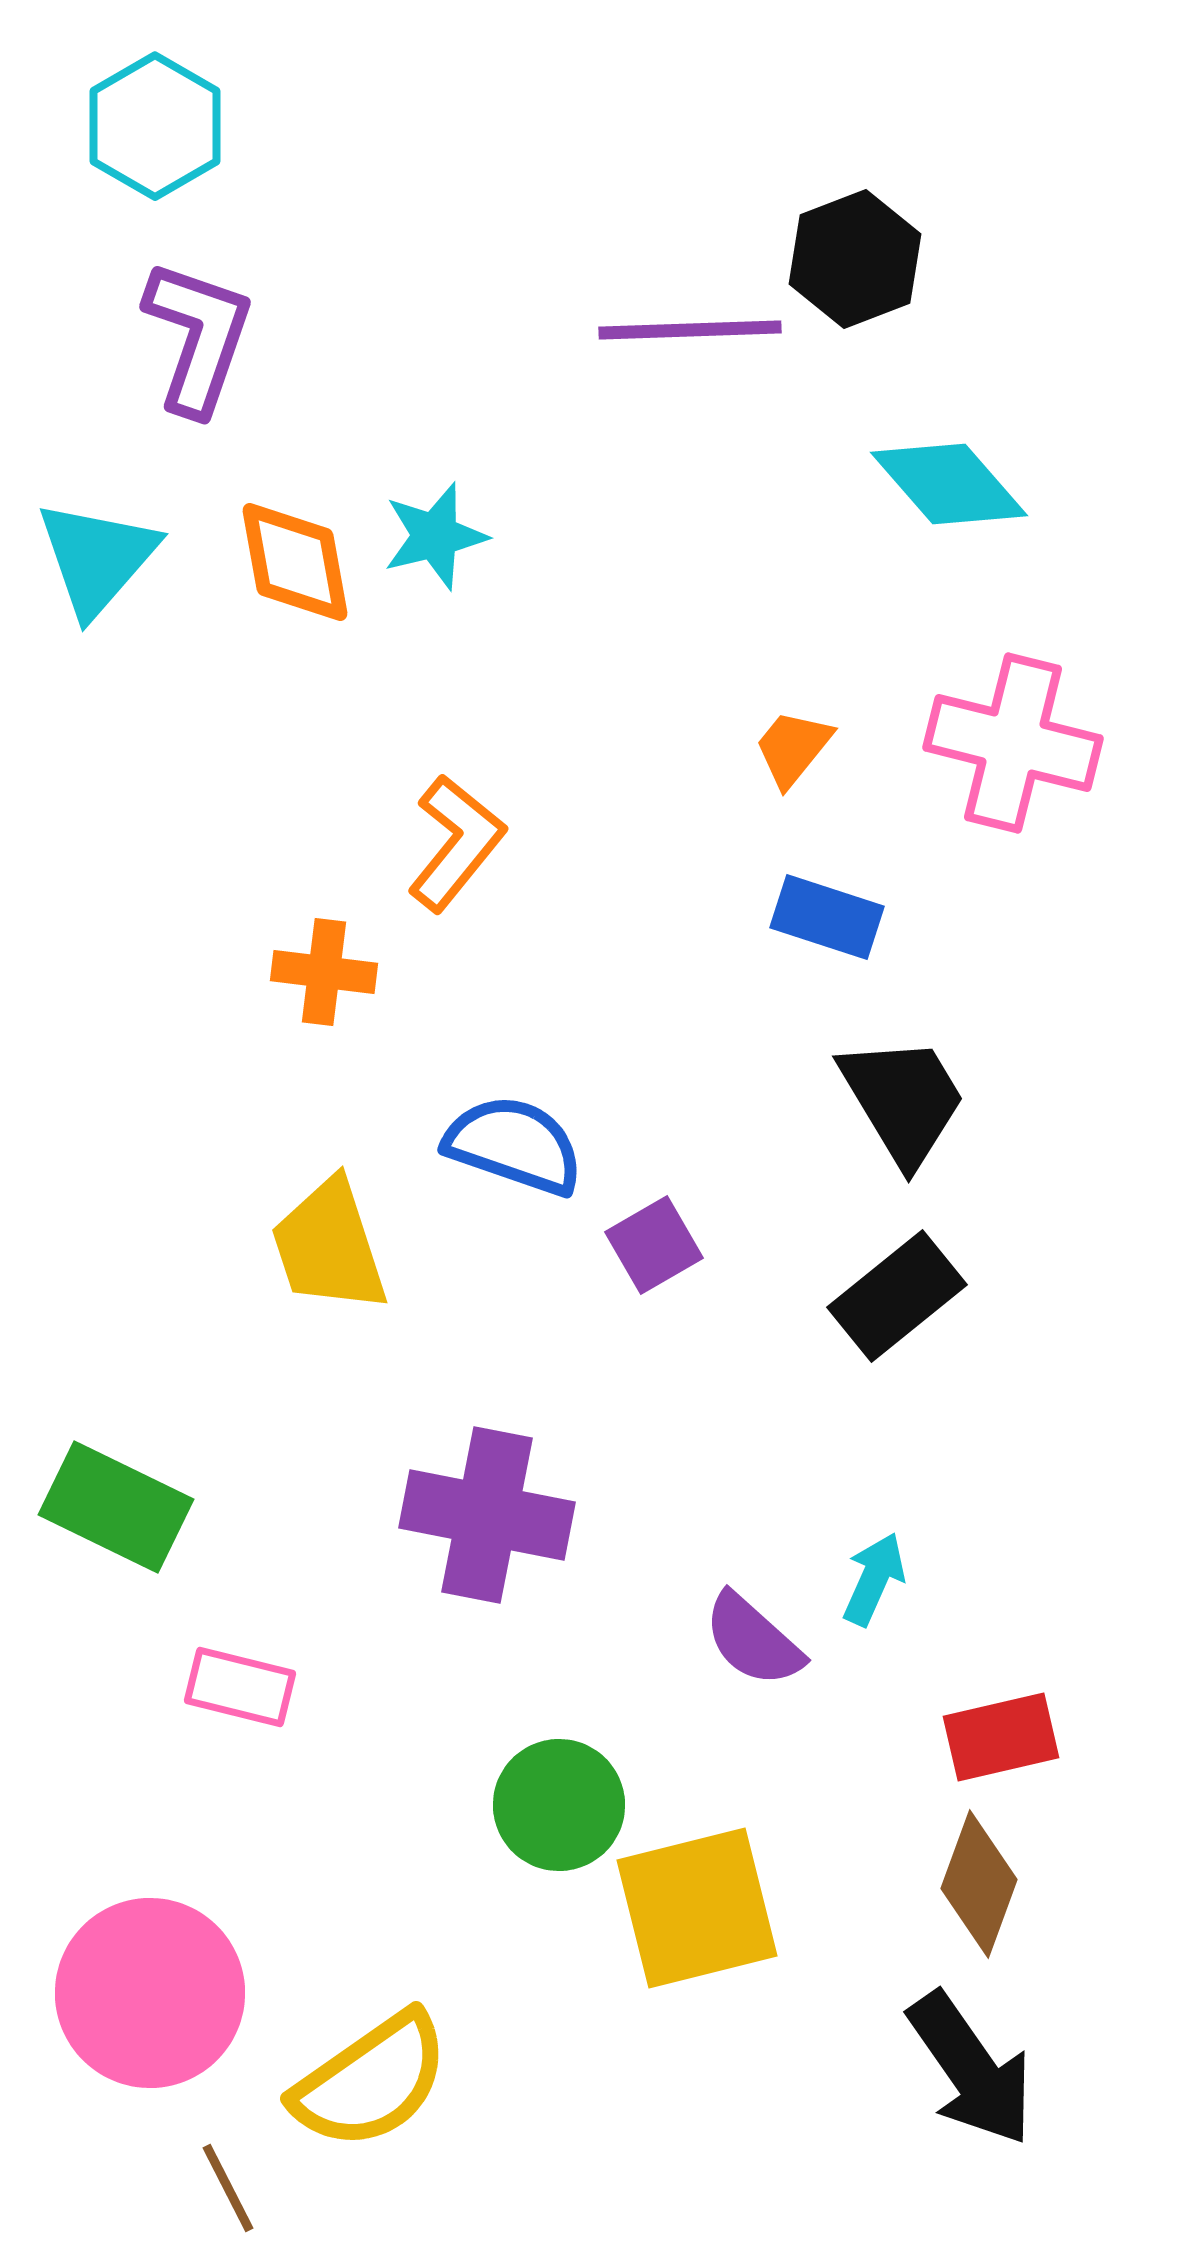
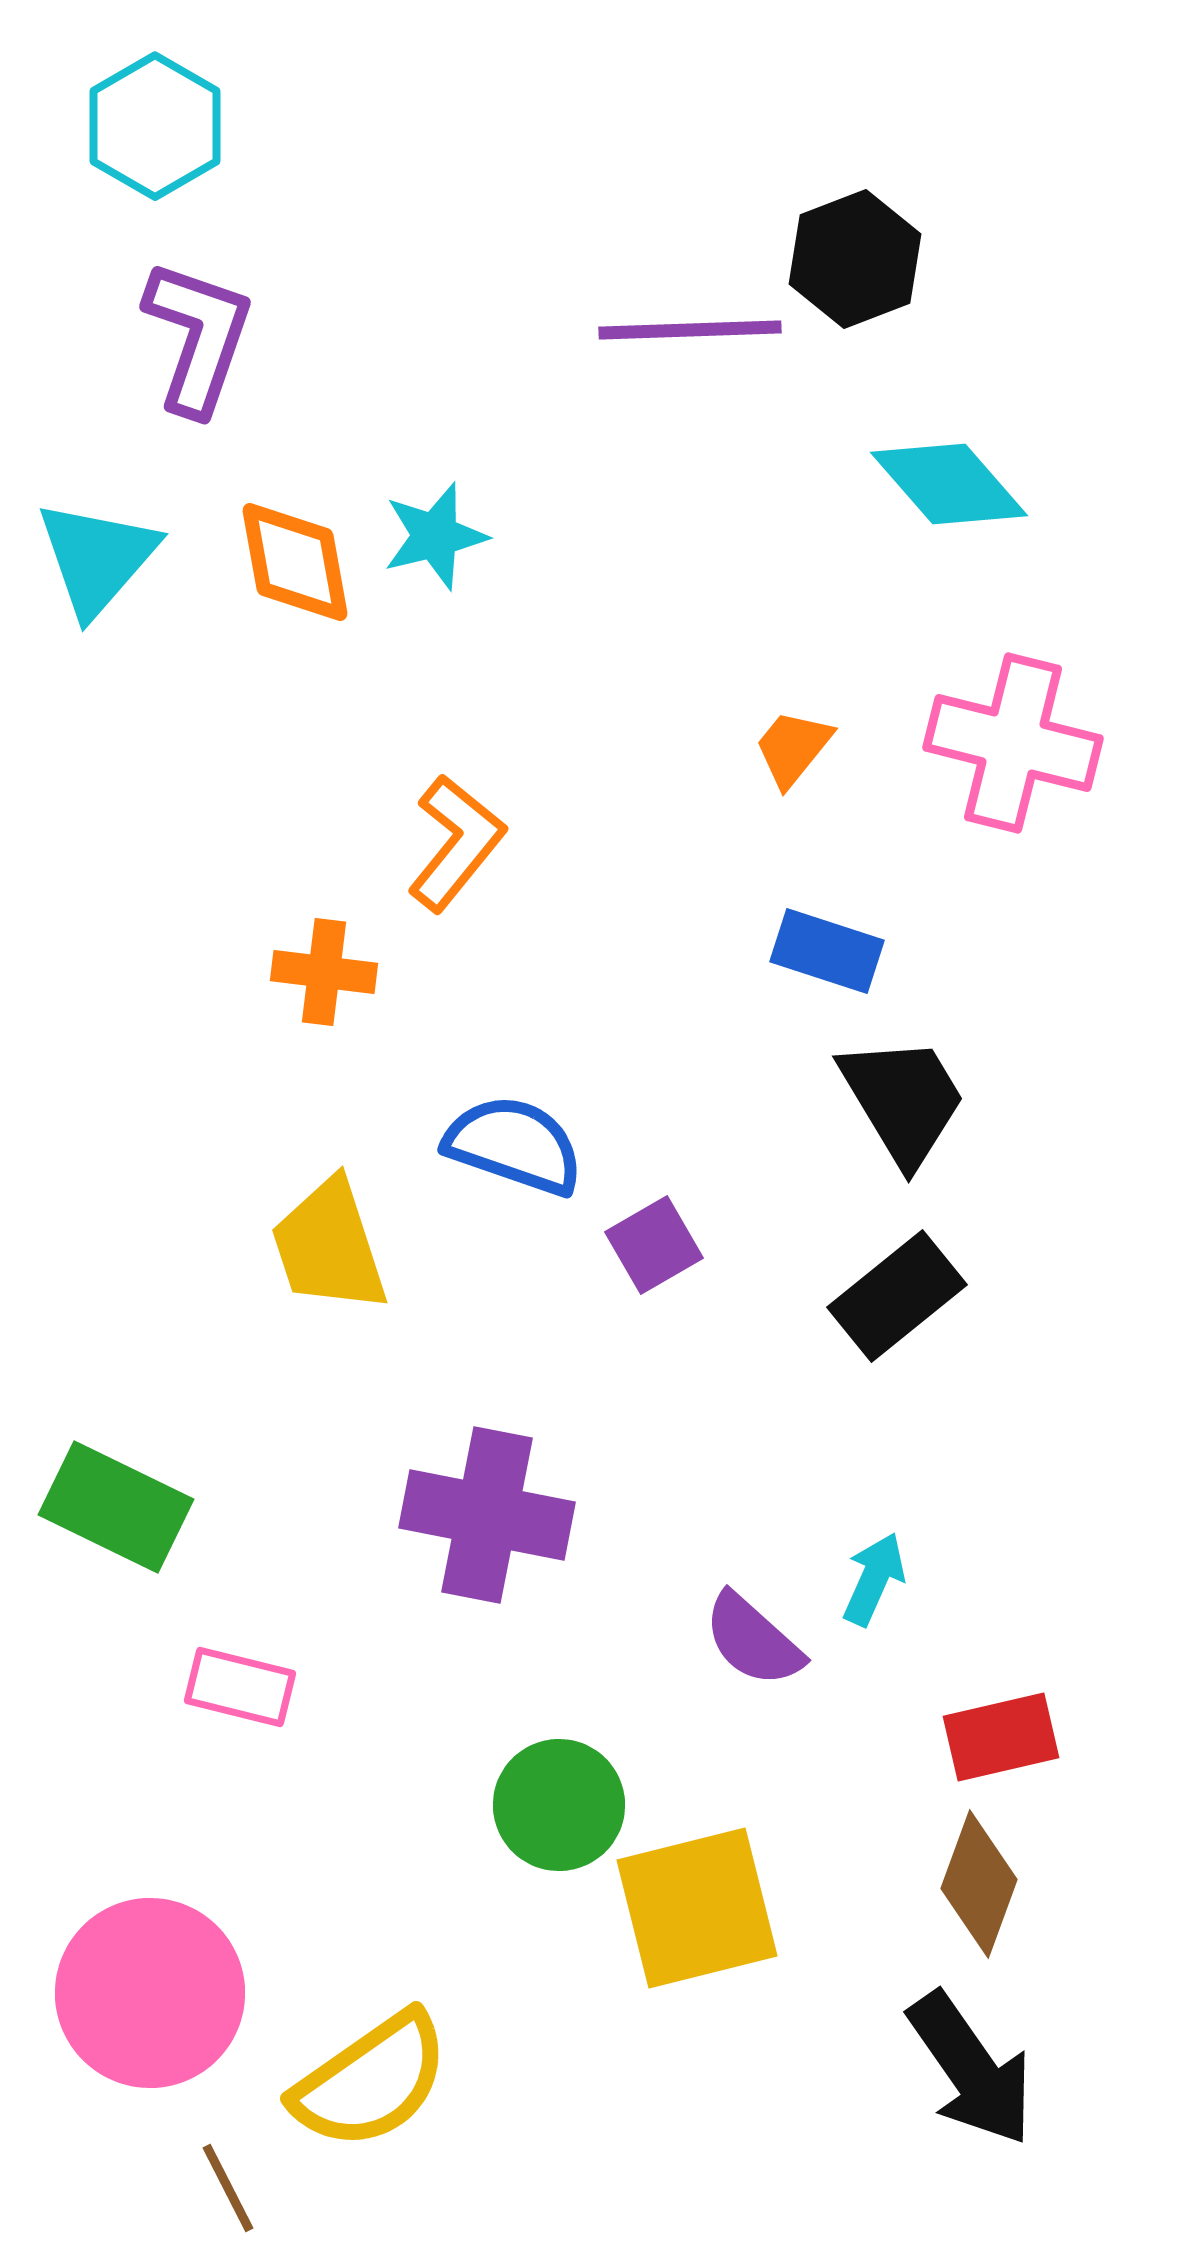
blue rectangle: moved 34 px down
